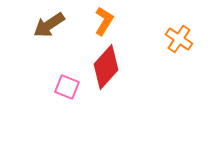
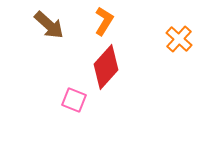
brown arrow: rotated 104 degrees counterclockwise
orange cross: rotated 8 degrees clockwise
pink square: moved 7 px right, 13 px down
